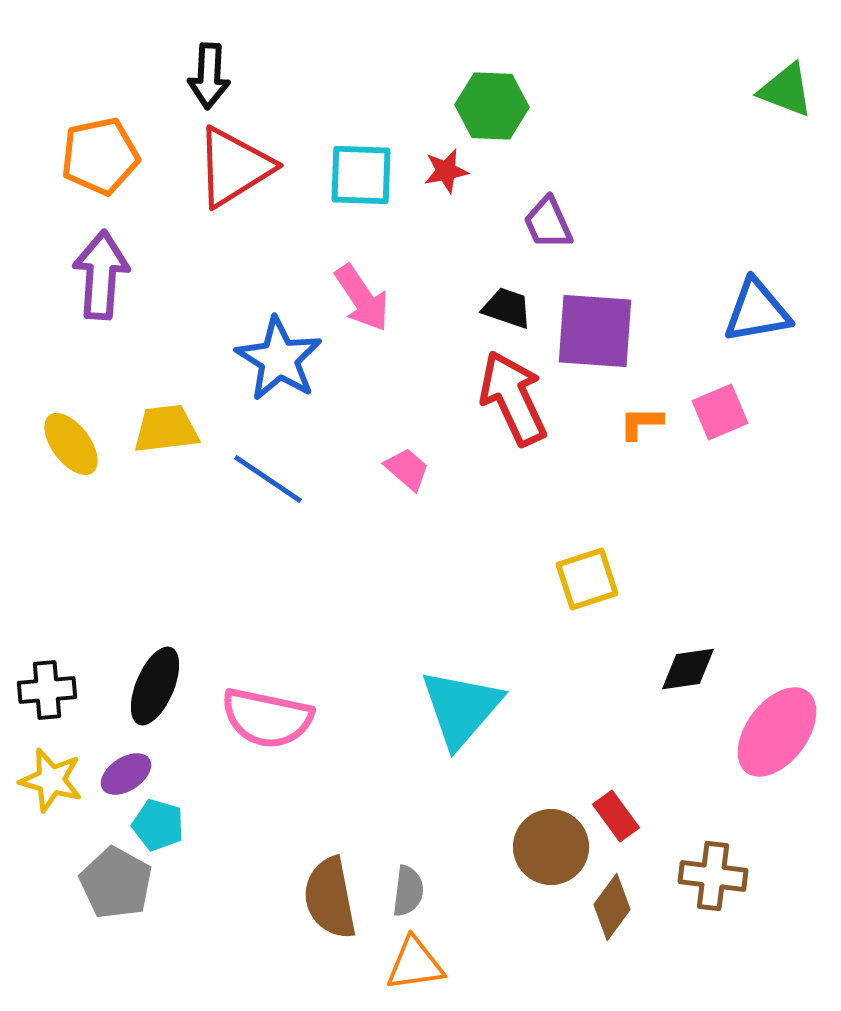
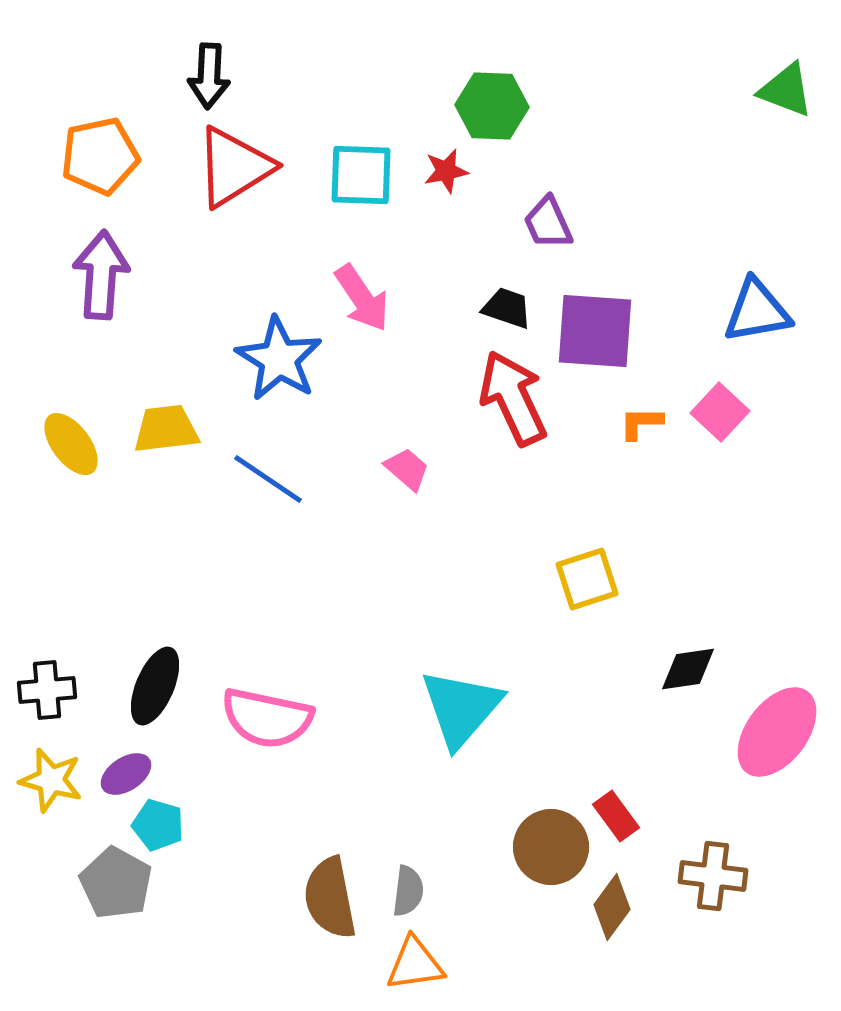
pink square: rotated 24 degrees counterclockwise
